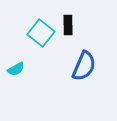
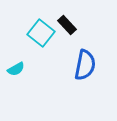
black rectangle: moved 1 px left; rotated 42 degrees counterclockwise
blue semicircle: moved 1 px right, 1 px up; rotated 12 degrees counterclockwise
